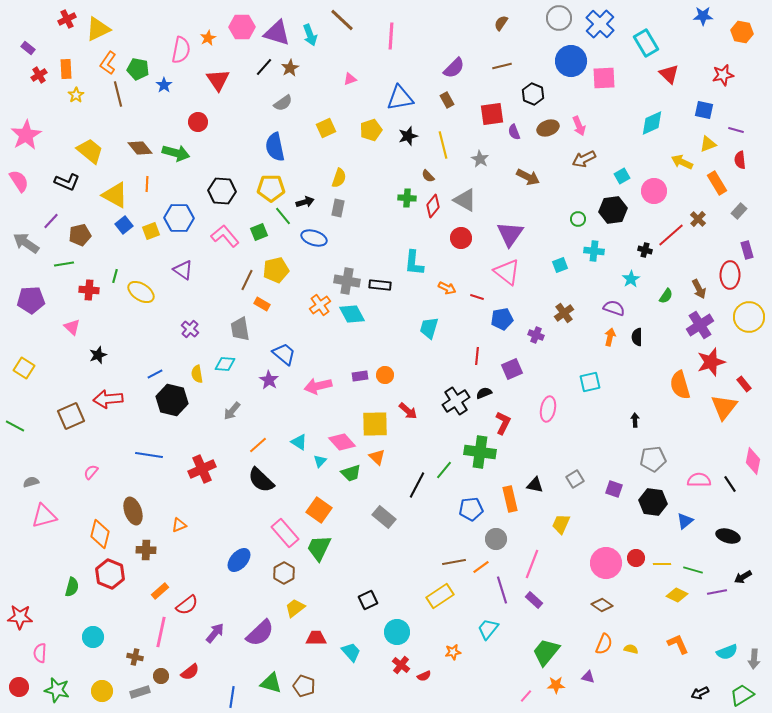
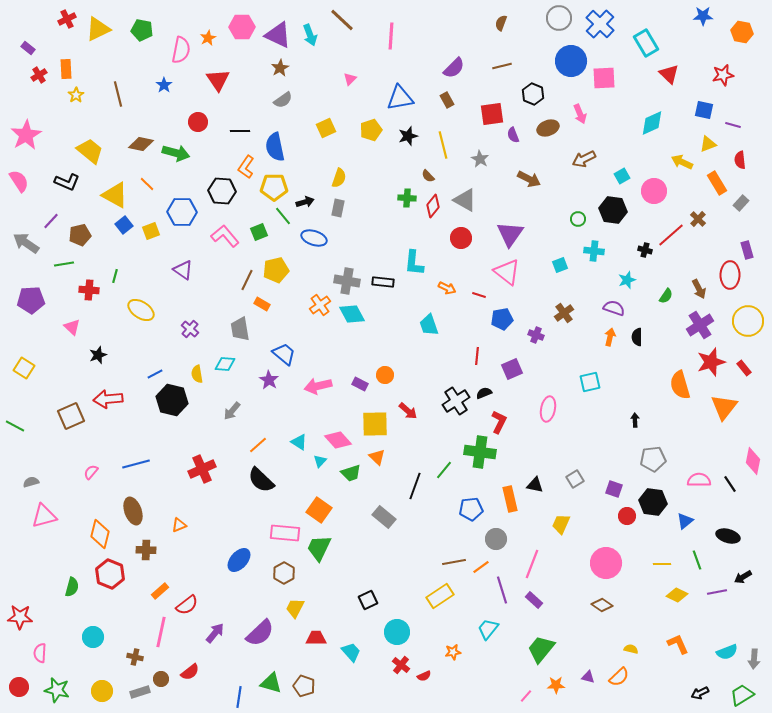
brown semicircle at (501, 23): rotated 14 degrees counterclockwise
purple triangle at (277, 33): moved 1 px right, 2 px down; rotated 8 degrees clockwise
orange L-shape at (108, 63): moved 138 px right, 104 px down
black line at (264, 67): moved 24 px left, 64 px down; rotated 48 degrees clockwise
brown star at (290, 68): moved 10 px left
green pentagon at (138, 69): moved 4 px right, 39 px up
pink triangle at (350, 79): rotated 24 degrees counterclockwise
gray semicircle at (283, 103): moved 3 px up
pink arrow at (579, 126): moved 1 px right, 12 px up
purple line at (736, 130): moved 3 px left, 5 px up
purple semicircle at (514, 132): moved 1 px left, 3 px down
brown diamond at (140, 148): moved 1 px right, 4 px up; rotated 40 degrees counterclockwise
brown arrow at (528, 177): moved 1 px right, 2 px down
orange line at (147, 184): rotated 49 degrees counterclockwise
yellow pentagon at (271, 188): moved 3 px right, 1 px up
black hexagon at (613, 210): rotated 16 degrees clockwise
gray rectangle at (739, 211): moved 2 px right, 8 px up
blue hexagon at (179, 218): moved 3 px right, 6 px up
cyan star at (631, 279): moved 4 px left, 1 px down; rotated 12 degrees clockwise
black rectangle at (380, 285): moved 3 px right, 3 px up
yellow ellipse at (141, 292): moved 18 px down
red line at (477, 297): moved 2 px right, 2 px up
yellow circle at (749, 317): moved 1 px left, 4 px down
cyan trapezoid at (429, 328): moved 3 px up; rotated 35 degrees counterclockwise
purple rectangle at (360, 376): moved 8 px down; rotated 35 degrees clockwise
red rectangle at (744, 384): moved 16 px up
red L-shape at (503, 423): moved 4 px left, 1 px up
pink diamond at (342, 442): moved 4 px left, 2 px up
blue line at (149, 455): moved 13 px left, 9 px down; rotated 24 degrees counterclockwise
black line at (417, 485): moved 2 px left, 1 px down; rotated 8 degrees counterclockwise
pink rectangle at (285, 533): rotated 44 degrees counterclockwise
red circle at (636, 558): moved 9 px left, 42 px up
green line at (693, 570): moved 4 px right, 10 px up; rotated 54 degrees clockwise
yellow trapezoid at (295, 608): rotated 25 degrees counterclockwise
orange semicircle at (604, 644): moved 15 px right, 33 px down; rotated 25 degrees clockwise
green trapezoid at (546, 652): moved 5 px left, 3 px up
brown circle at (161, 676): moved 3 px down
blue line at (232, 697): moved 7 px right
